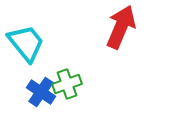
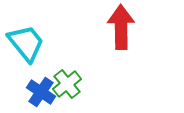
red arrow: rotated 24 degrees counterclockwise
green cross: rotated 20 degrees counterclockwise
